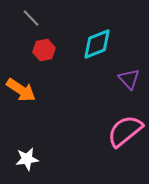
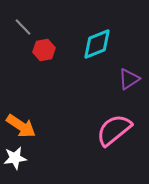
gray line: moved 8 px left, 9 px down
purple triangle: rotated 40 degrees clockwise
orange arrow: moved 36 px down
pink semicircle: moved 11 px left, 1 px up
white star: moved 12 px left, 1 px up
